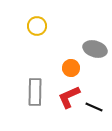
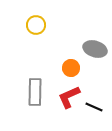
yellow circle: moved 1 px left, 1 px up
